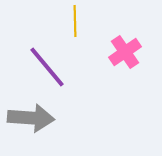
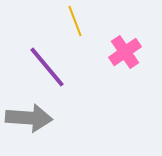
yellow line: rotated 20 degrees counterclockwise
gray arrow: moved 2 px left
